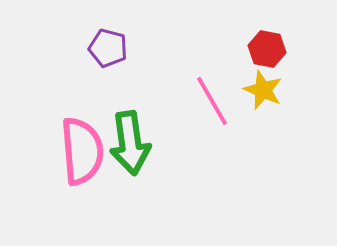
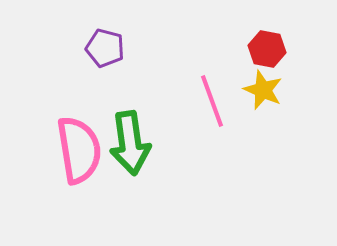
purple pentagon: moved 3 px left
pink line: rotated 10 degrees clockwise
pink semicircle: moved 3 px left, 1 px up; rotated 4 degrees counterclockwise
